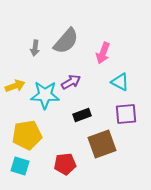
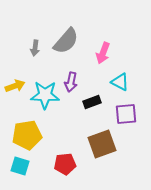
purple arrow: rotated 132 degrees clockwise
black rectangle: moved 10 px right, 13 px up
